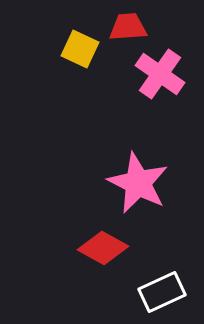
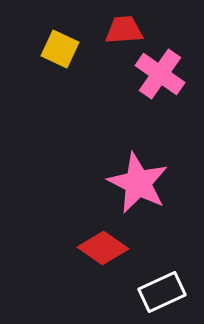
red trapezoid: moved 4 px left, 3 px down
yellow square: moved 20 px left
red diamond: rotated 6 degrees clockwise
